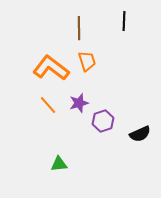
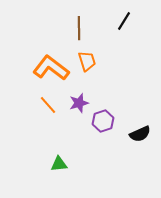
black line: rotated 30 degrees clockwise
